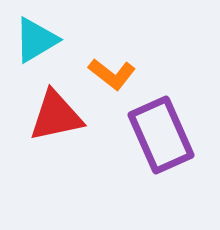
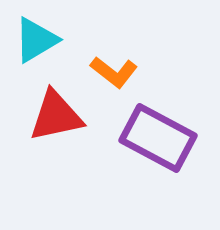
orange L-shape: moved 2 px right, 2 px up
purple rectangle: moved 3 px left, 3 px down; rotated 38 degrees counterclockwise
